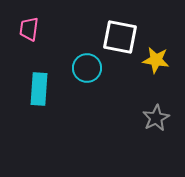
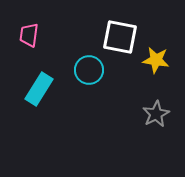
pink trapezoid: moved 6 px down
cyan circle: moved 2 px right, 2 px down
cyan rectangle: rotated 28 degrees clockwise
gray star: moved 4 px up
